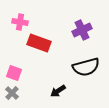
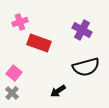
pink cross: rotated 28 degrees counterclockwise
purple cross: rotated 36 degrees counterclockwise
pink square: rotated 21 degrees clockwise
